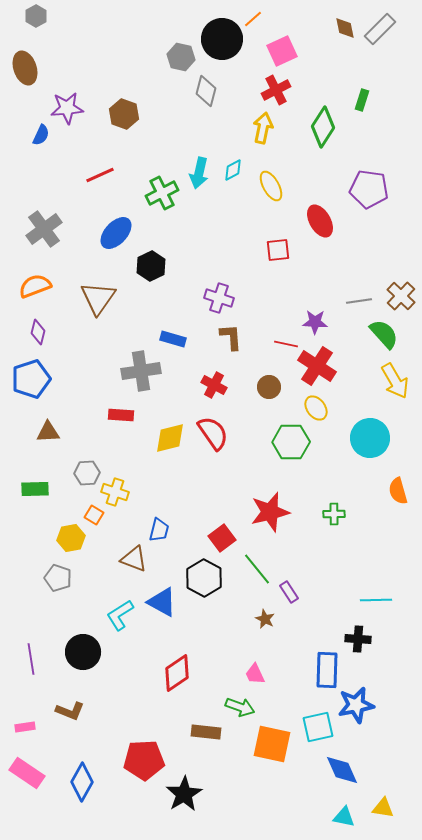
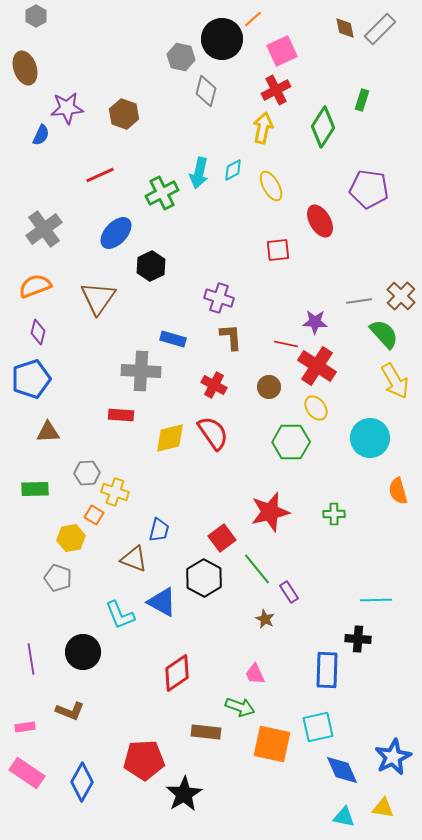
gray cross at (141, 371): rotated 12 degrees clockwise
cyan L-shape at (120, 615): rotated 80 degrees counterclockwise
blue star at (356, 705): moved 37 px right, 52 px down; rotated 15 degrees counterclockwise
